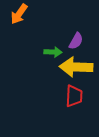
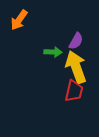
orange arrow: moved 6 px down
yellow arrow: rotated 68 degrees clockwise
red trapezoid: moved 5 px up; rotated 10 degrees clockwise
